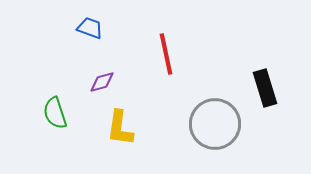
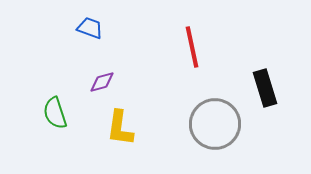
red line: moved 26 px right, 7 px up
